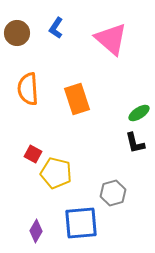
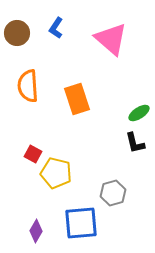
orange semicircle: moved 3 px up
